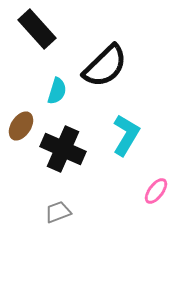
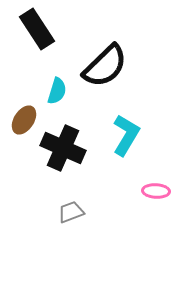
black rectangle: rotated 9 degrees clockwise
brown ellipse: moved 3 px right, 6 px up
black cross: moved 1 px up
pink ellipse: rotated 56 degrees clockwise
gray trapezoid: moved 13 px right
